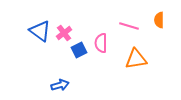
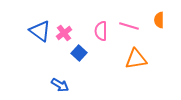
pink semicircle: moved 12 px up
blue square: moved 3 px down; rotated 21 degrees counterclockwise
blue arrow: rotated 48 degrees clockwise
